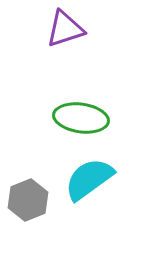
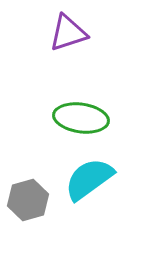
purple triangle: moved 3 px right, 4 px down
gray hexagon: rotated 6 degrees clockwise
